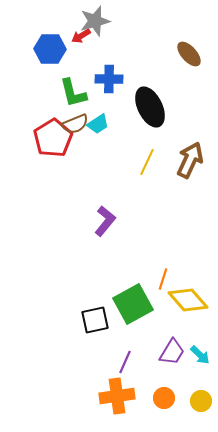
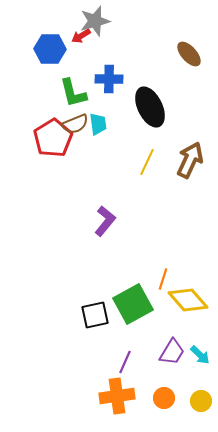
cyan trapezoid: rotated 65 degrees counterclockwise
black square: moved 5 px up
